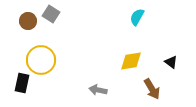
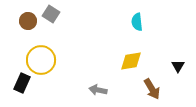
cyan semicircle: moved 5 px down; rotated 36 degrees counterclockwise
black triangle: moved 7 px right, 4 px down; rotated 24 degrees clockwise
black rectangle: rotated 12 degrees clockwise
